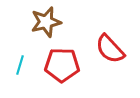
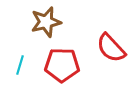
red semicircle: moved 1 px right, 1 px up
